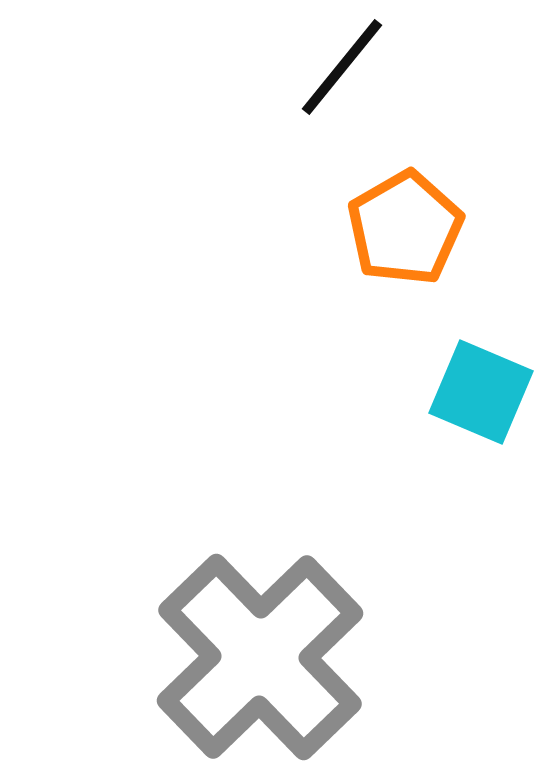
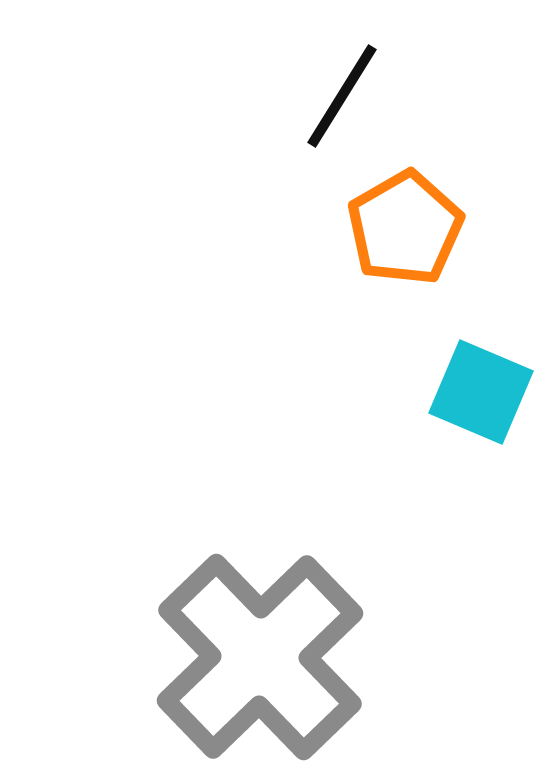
black line: moved 29 px down; rotated 7 degrees counterclockwise
